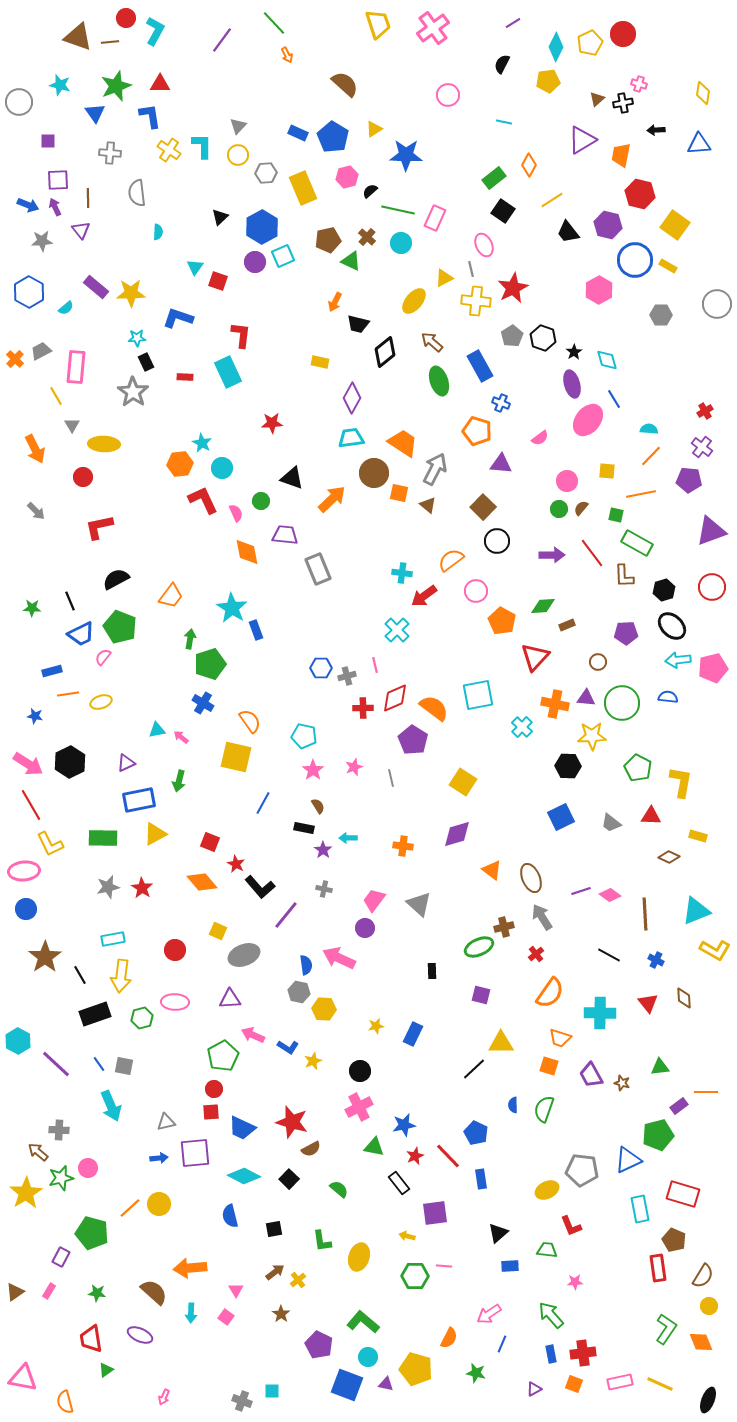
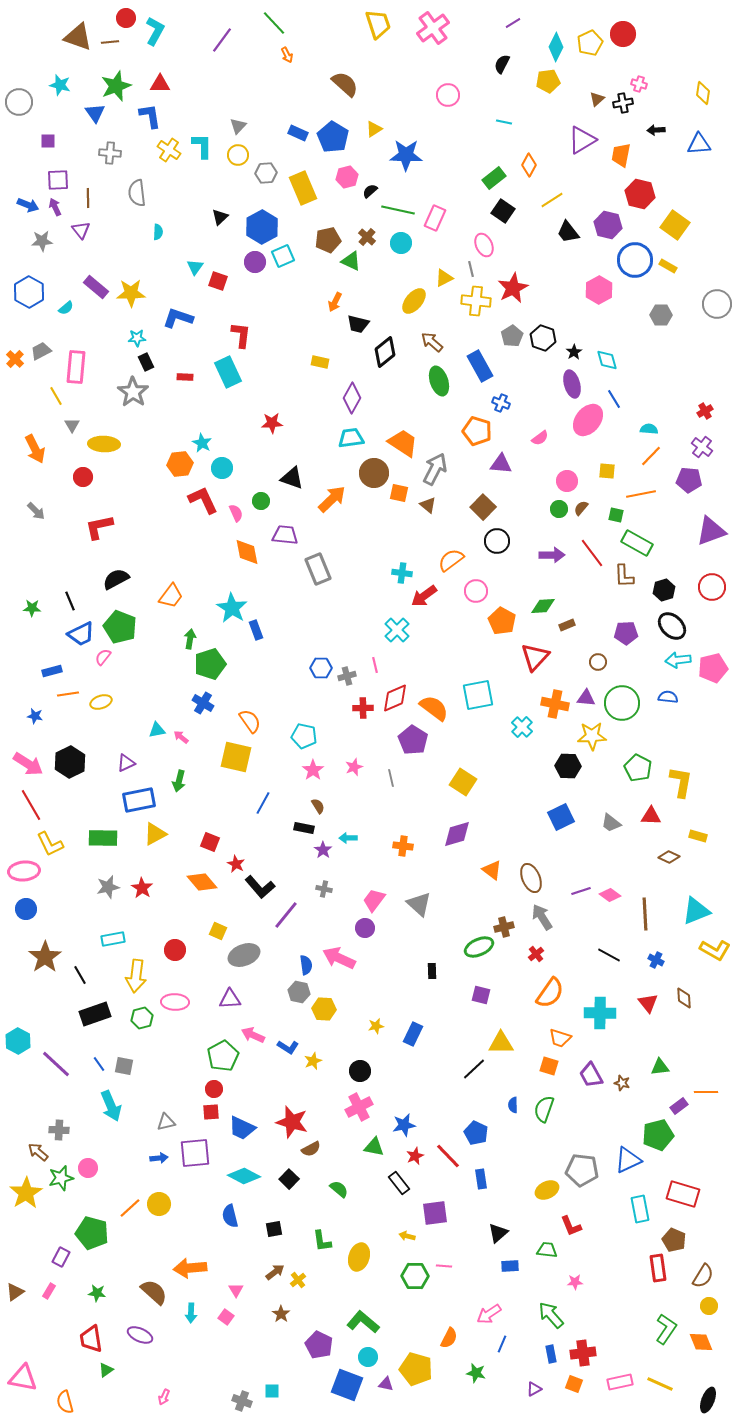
yellow arrow at (121, 976): moved 15 px right
